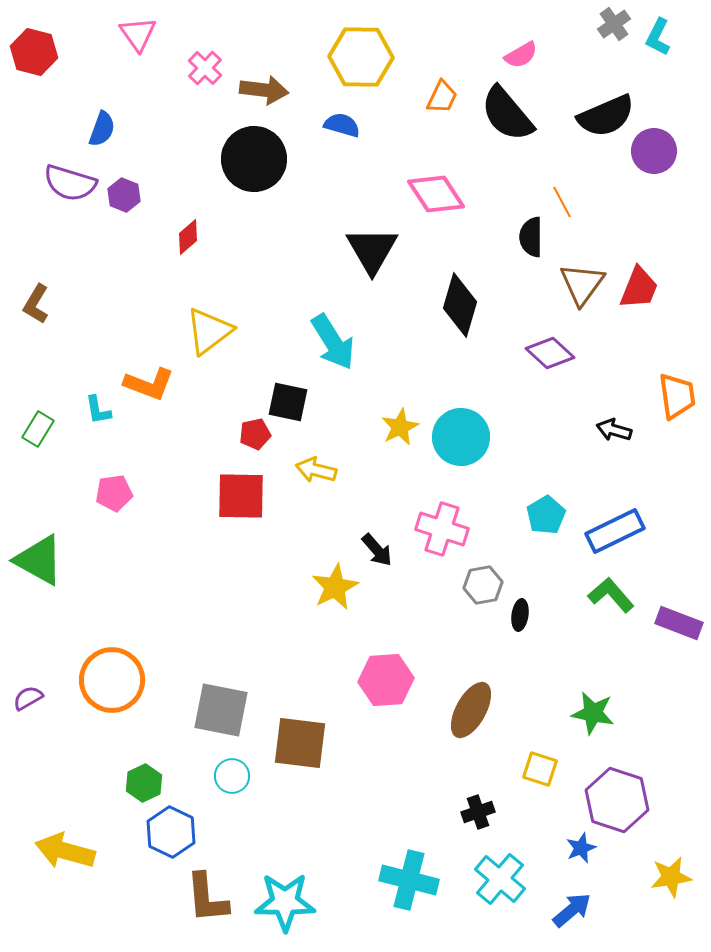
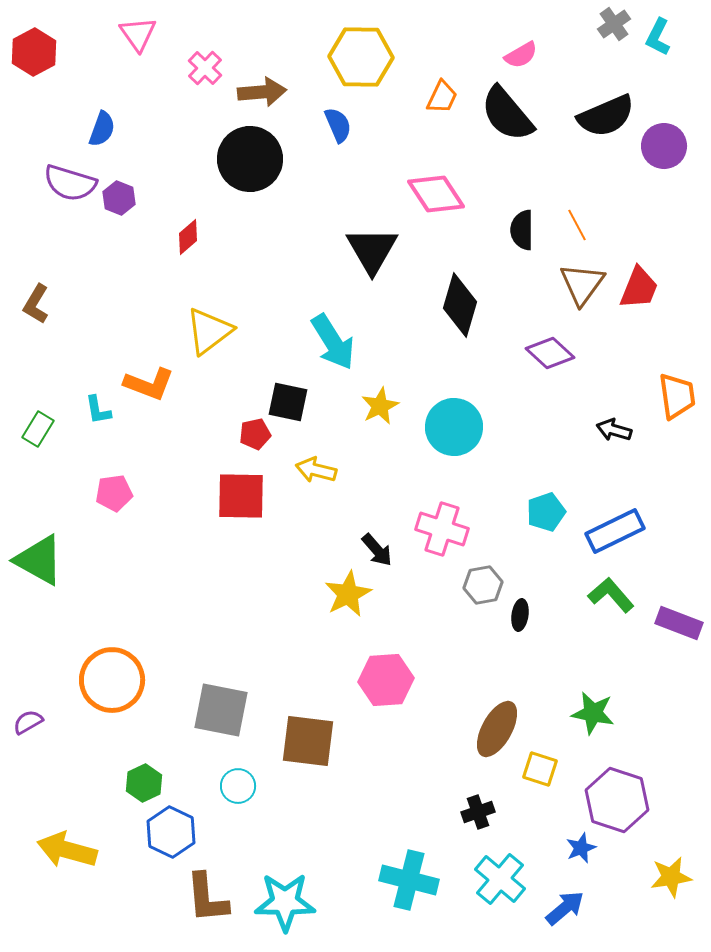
red hexagon at (34, 52): rotated 18 degrees clockwise
brown arrow at (264, 90): moved 2 px left, 2 px down; rotated 12 degrees counterclockwise
blue semicircle at (342, 125): moved 4 px left; rotated 51 degrees clockwise
purple circle at (654, 151): moved 10 px right, 5 px up
black circle at (254, 159): moved 4 px left
purple hexagon at (124, 195): moved 5 px left, 3 px down
orange line at (562, 202): moved 15 px right, 23 px down
black semicircle at (531, 237): moved 9 px left, 7 px up
yellow star at (400, 427): moved 20 px left, 21 px up
cyan circle at (461, 437): moved 7 px left, 10 px up
cyan pentagon at (546, 515): moved 3 px up; rotated 12 degrees clockwise
yellow star at (335, 587): moved 13 px right, 7 px down
purple semicircle at (28, 698): moved 24 px down
brown ellipse at (471, 710): moved 26 px right, 19 px down
brown square at (300, 743): moved 8 px right, 2 px up
cyan circle at (232, 776): moved 6 px right, 10 px down
yellow arrow at (65, 851): moved 2 px right, 1 px up
blue arrow at (572, 910): moved 7 px left, 2 px up
